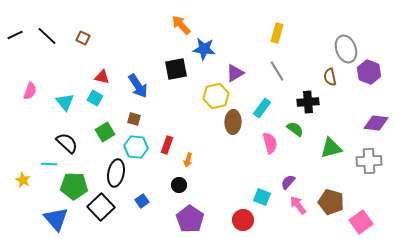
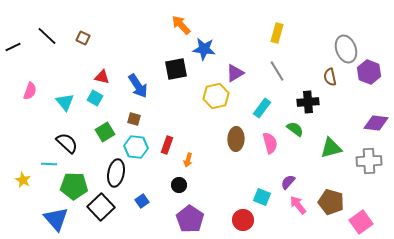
black line at (15, 35): moved 2 px left, 12 px down
brown ellipse at (233, 122): moved 3 px right, 17 px down
